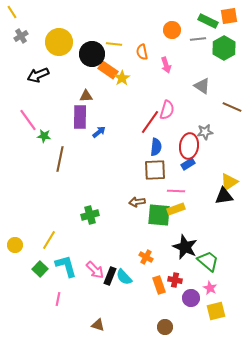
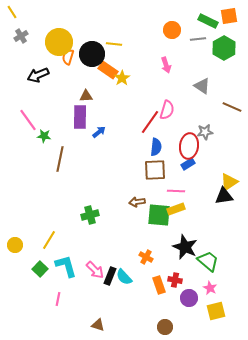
orange semicircle at (142, 52): moved 74 px left, 5 px down; rotated 28 degrees clockwise
purple circle at (191, 298): moved 2 px left
